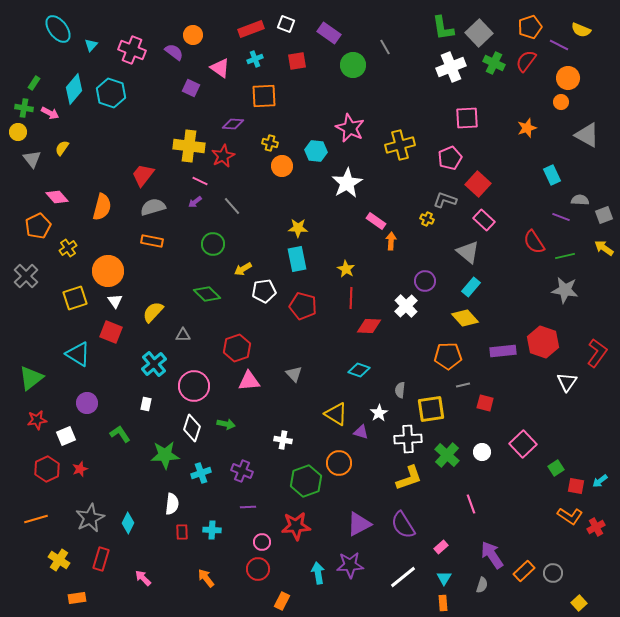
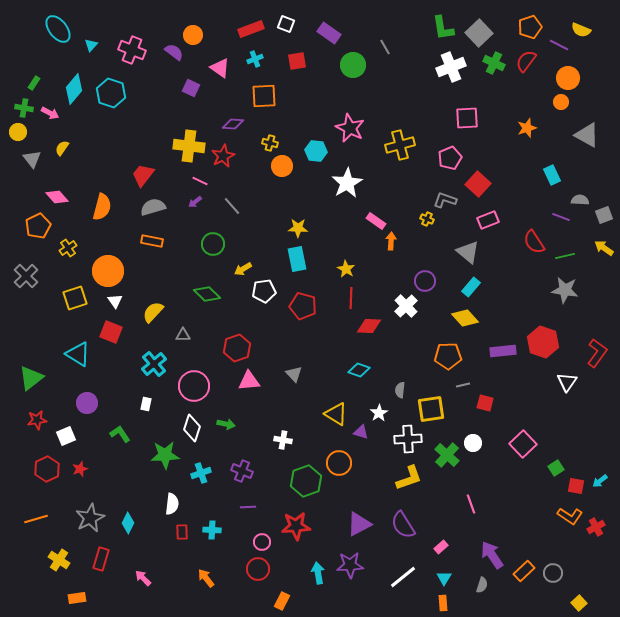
pink rectangle at (484, 220): moved 4 px right; rotated 65 degrees counterclockwise
white circle at (482, 452): moved 9 px left, 9 px up
